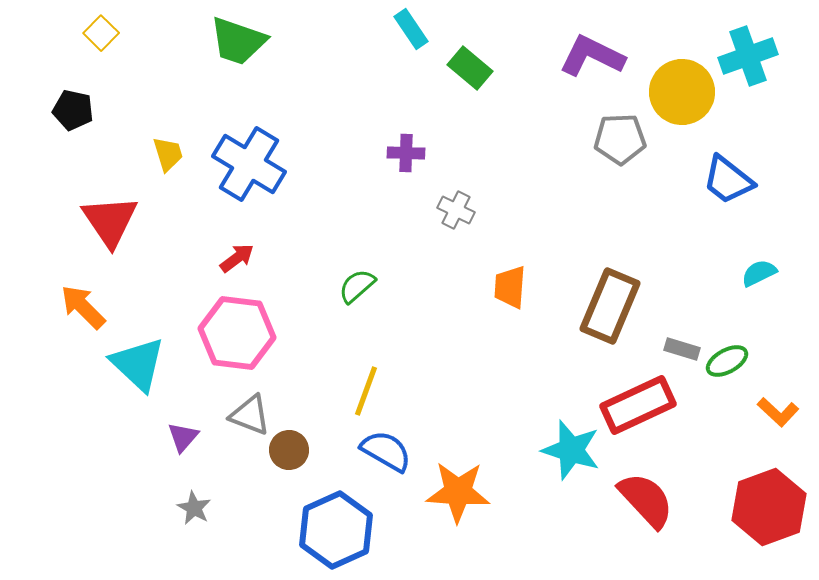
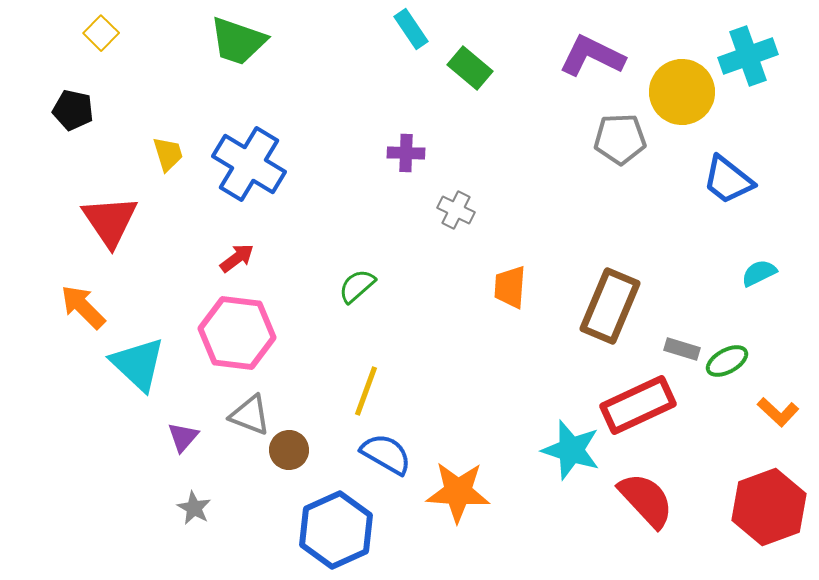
blue semicircle: moved 3 px down
